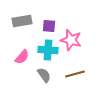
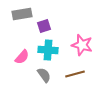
gray rectangle: moved 7 px up
purple square: moved 5 px left; rotated 24 degrees counterclockwise
pink star: moved 11 px right, 5 px down
